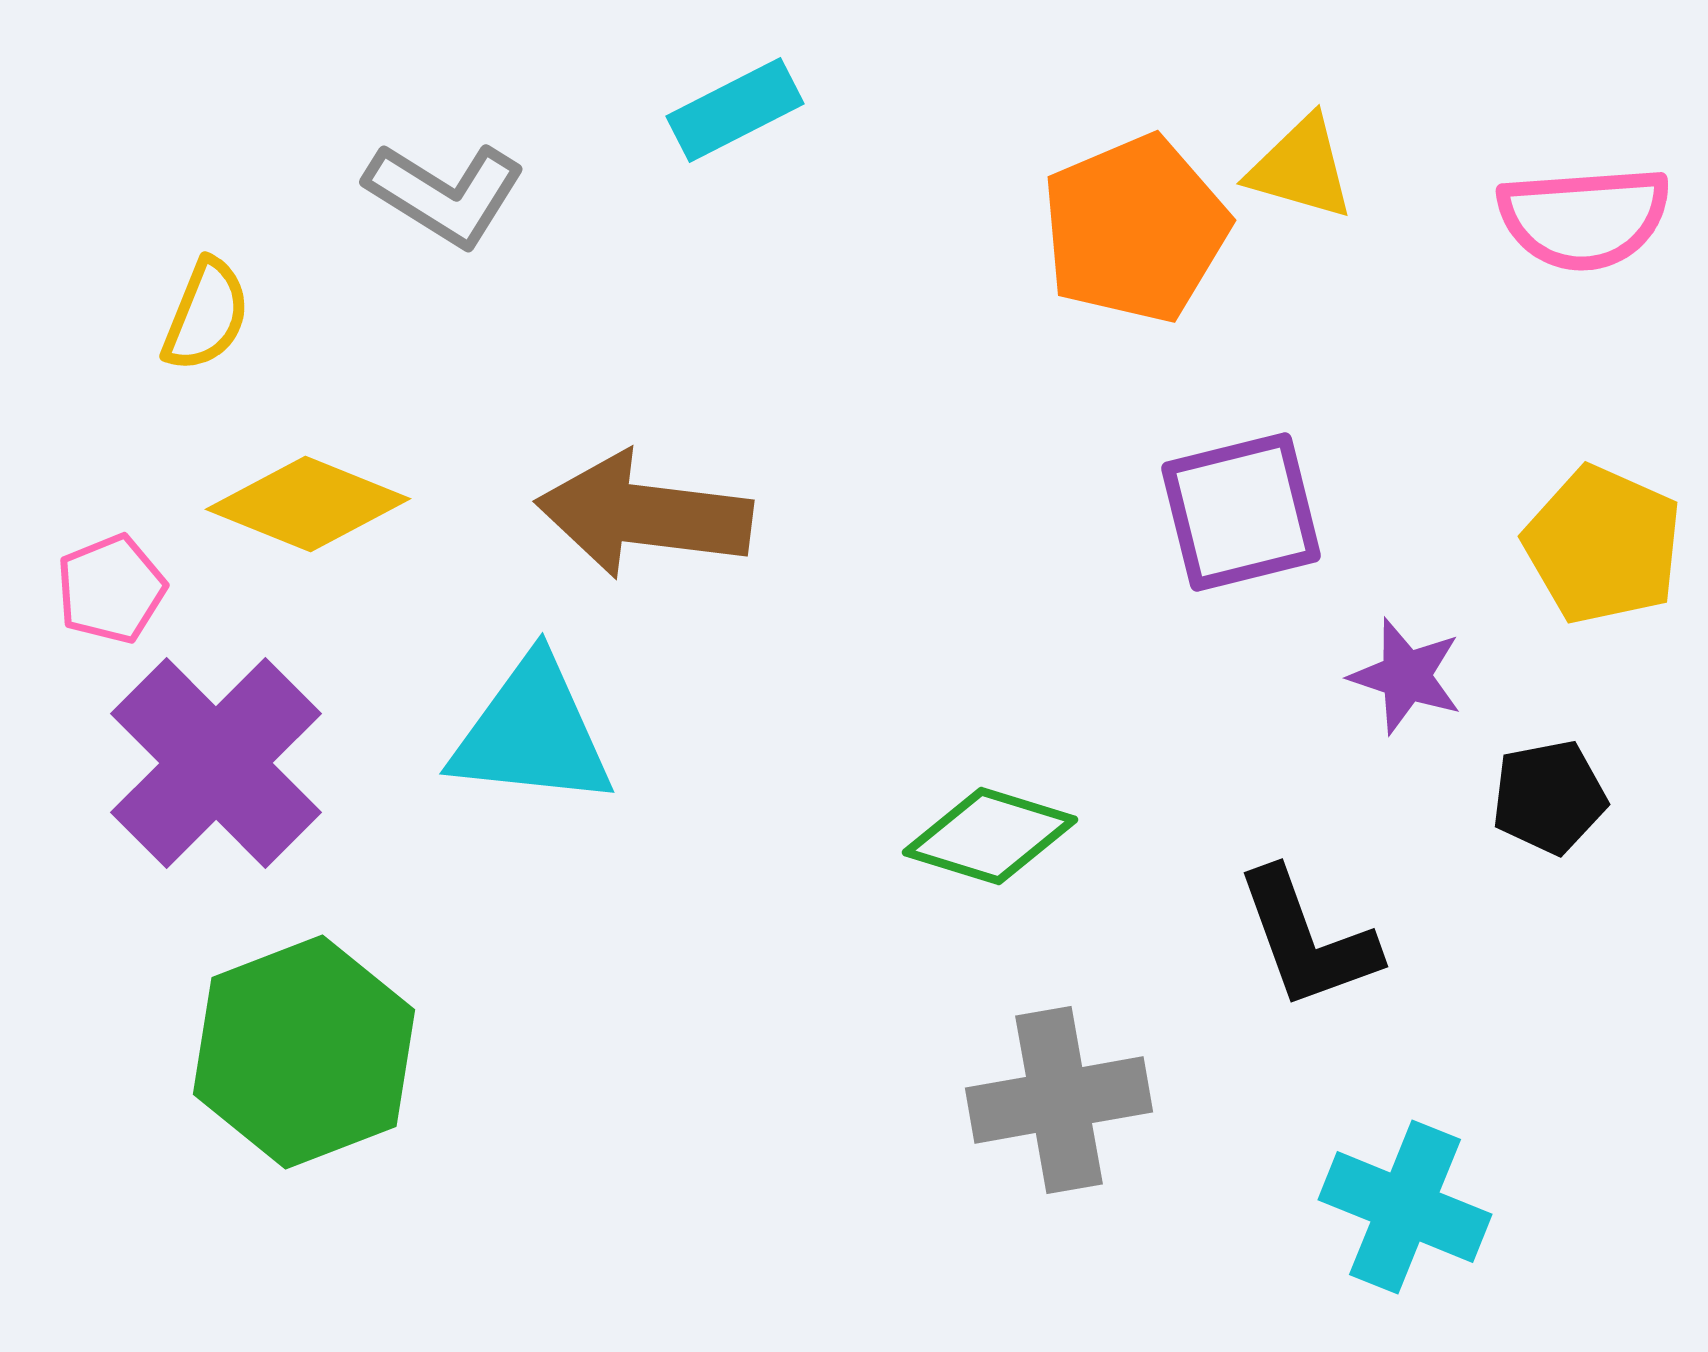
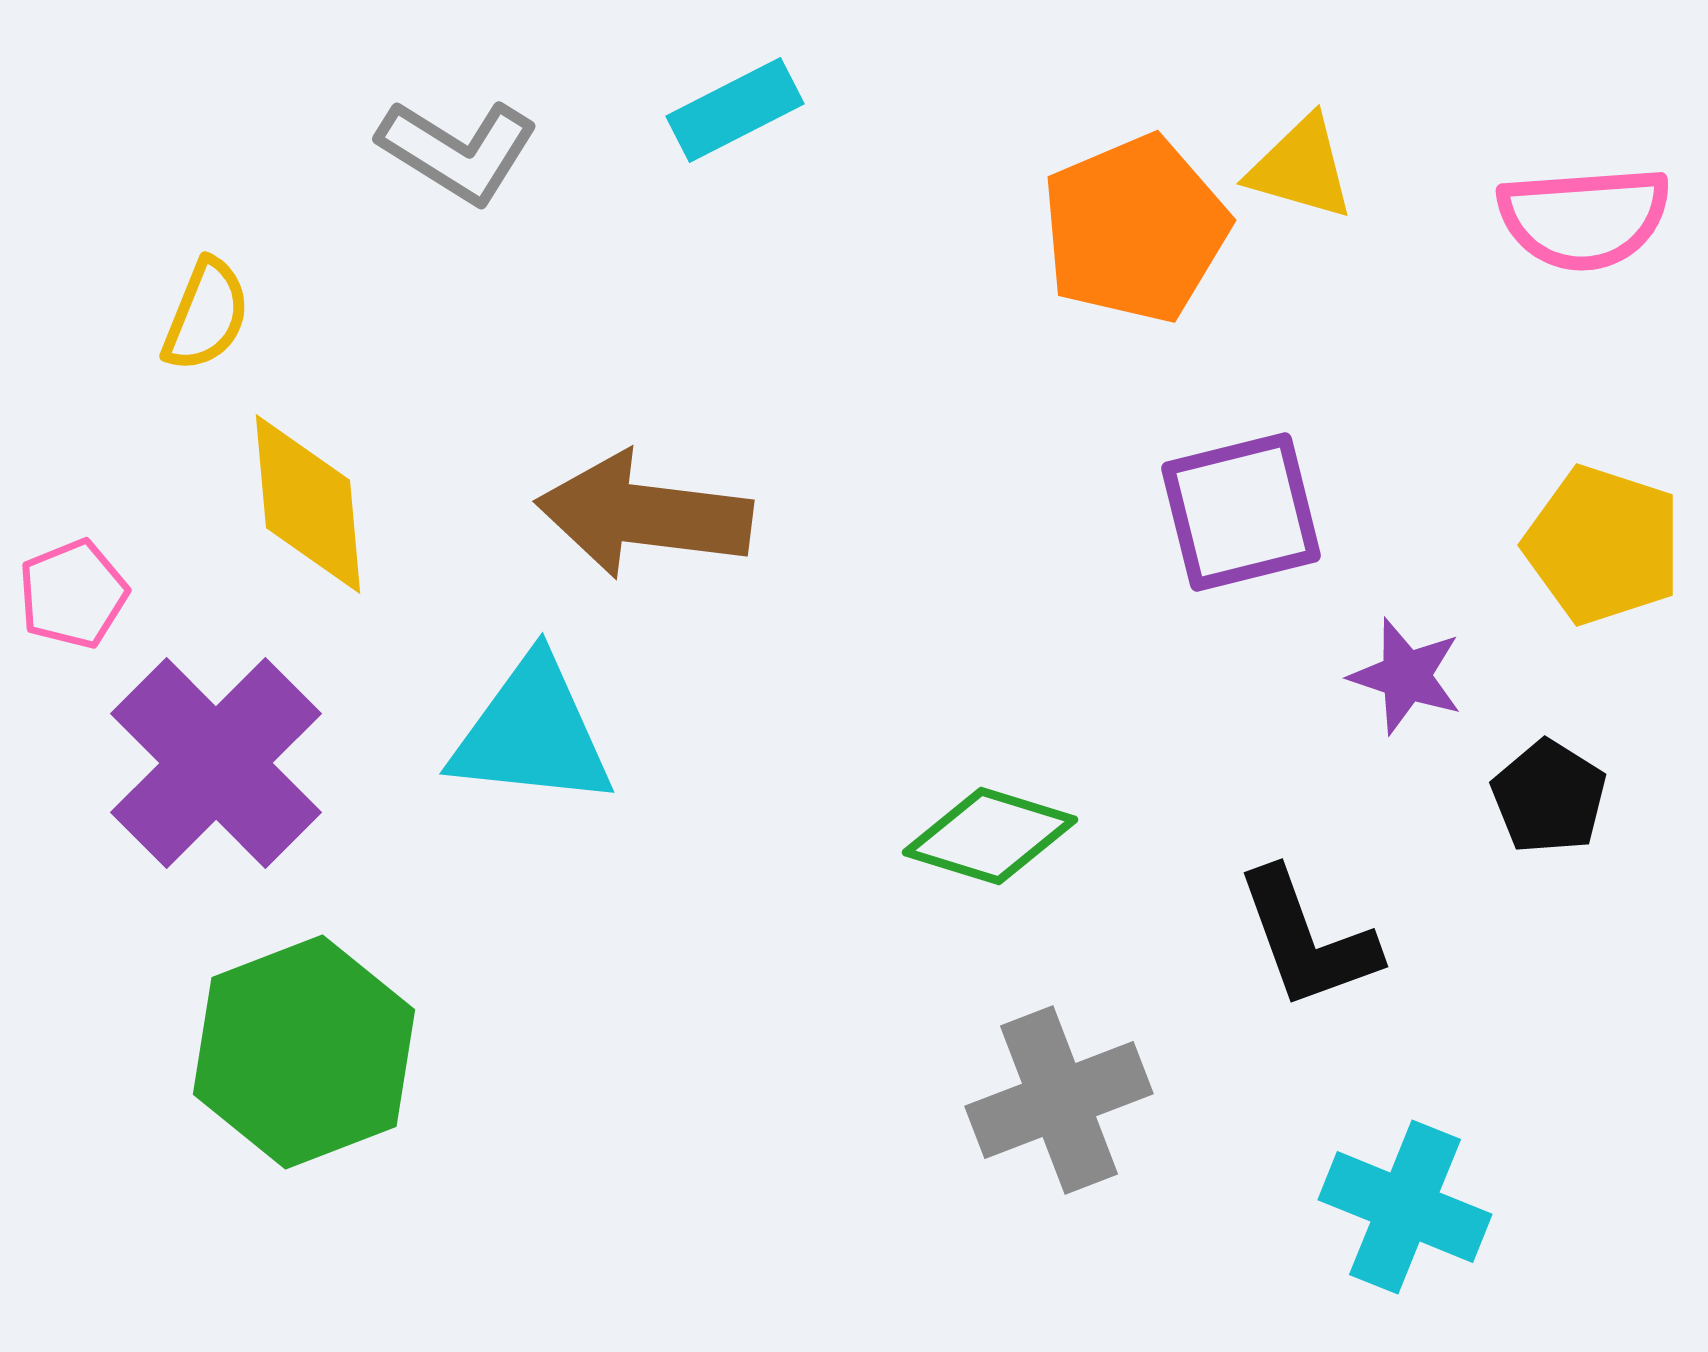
gray L-shape: moved 13 px right, 43 px up
yellow diamond: rotated 63 degrees clockwise
yellow pentagon: rotated 6 degrees counterclockwise
pink pentagon: moved 38 px left, 5 px down
black pentagon: rotated 29 degrees counterclockwise
gray cross: rotated 11 degrees counterclockwise
